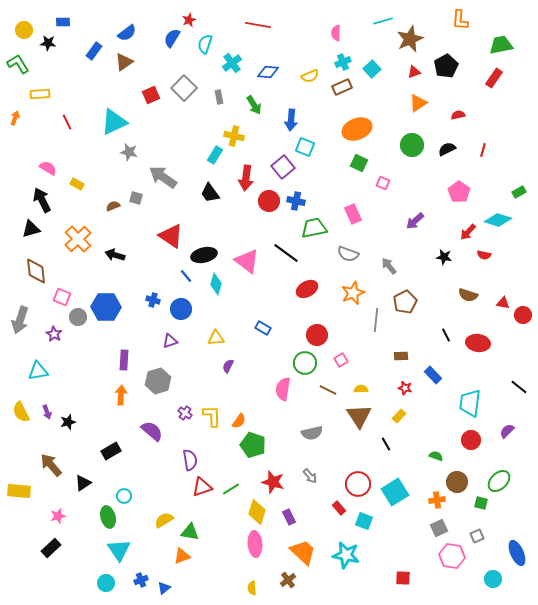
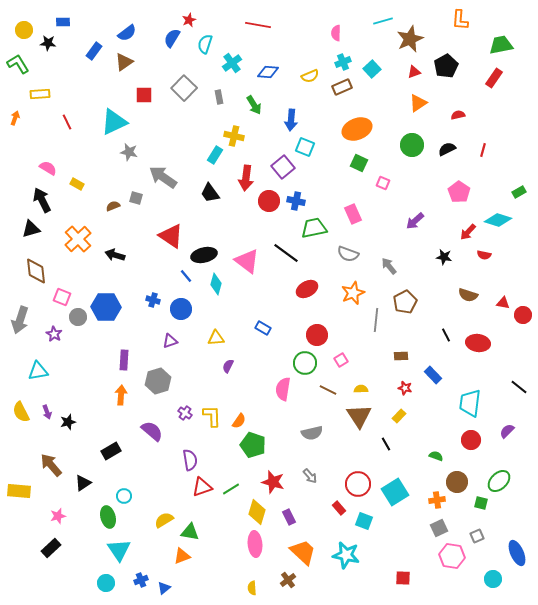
red square at (151, 95): moved 7 px left; rotated 24 degrees clockwise
